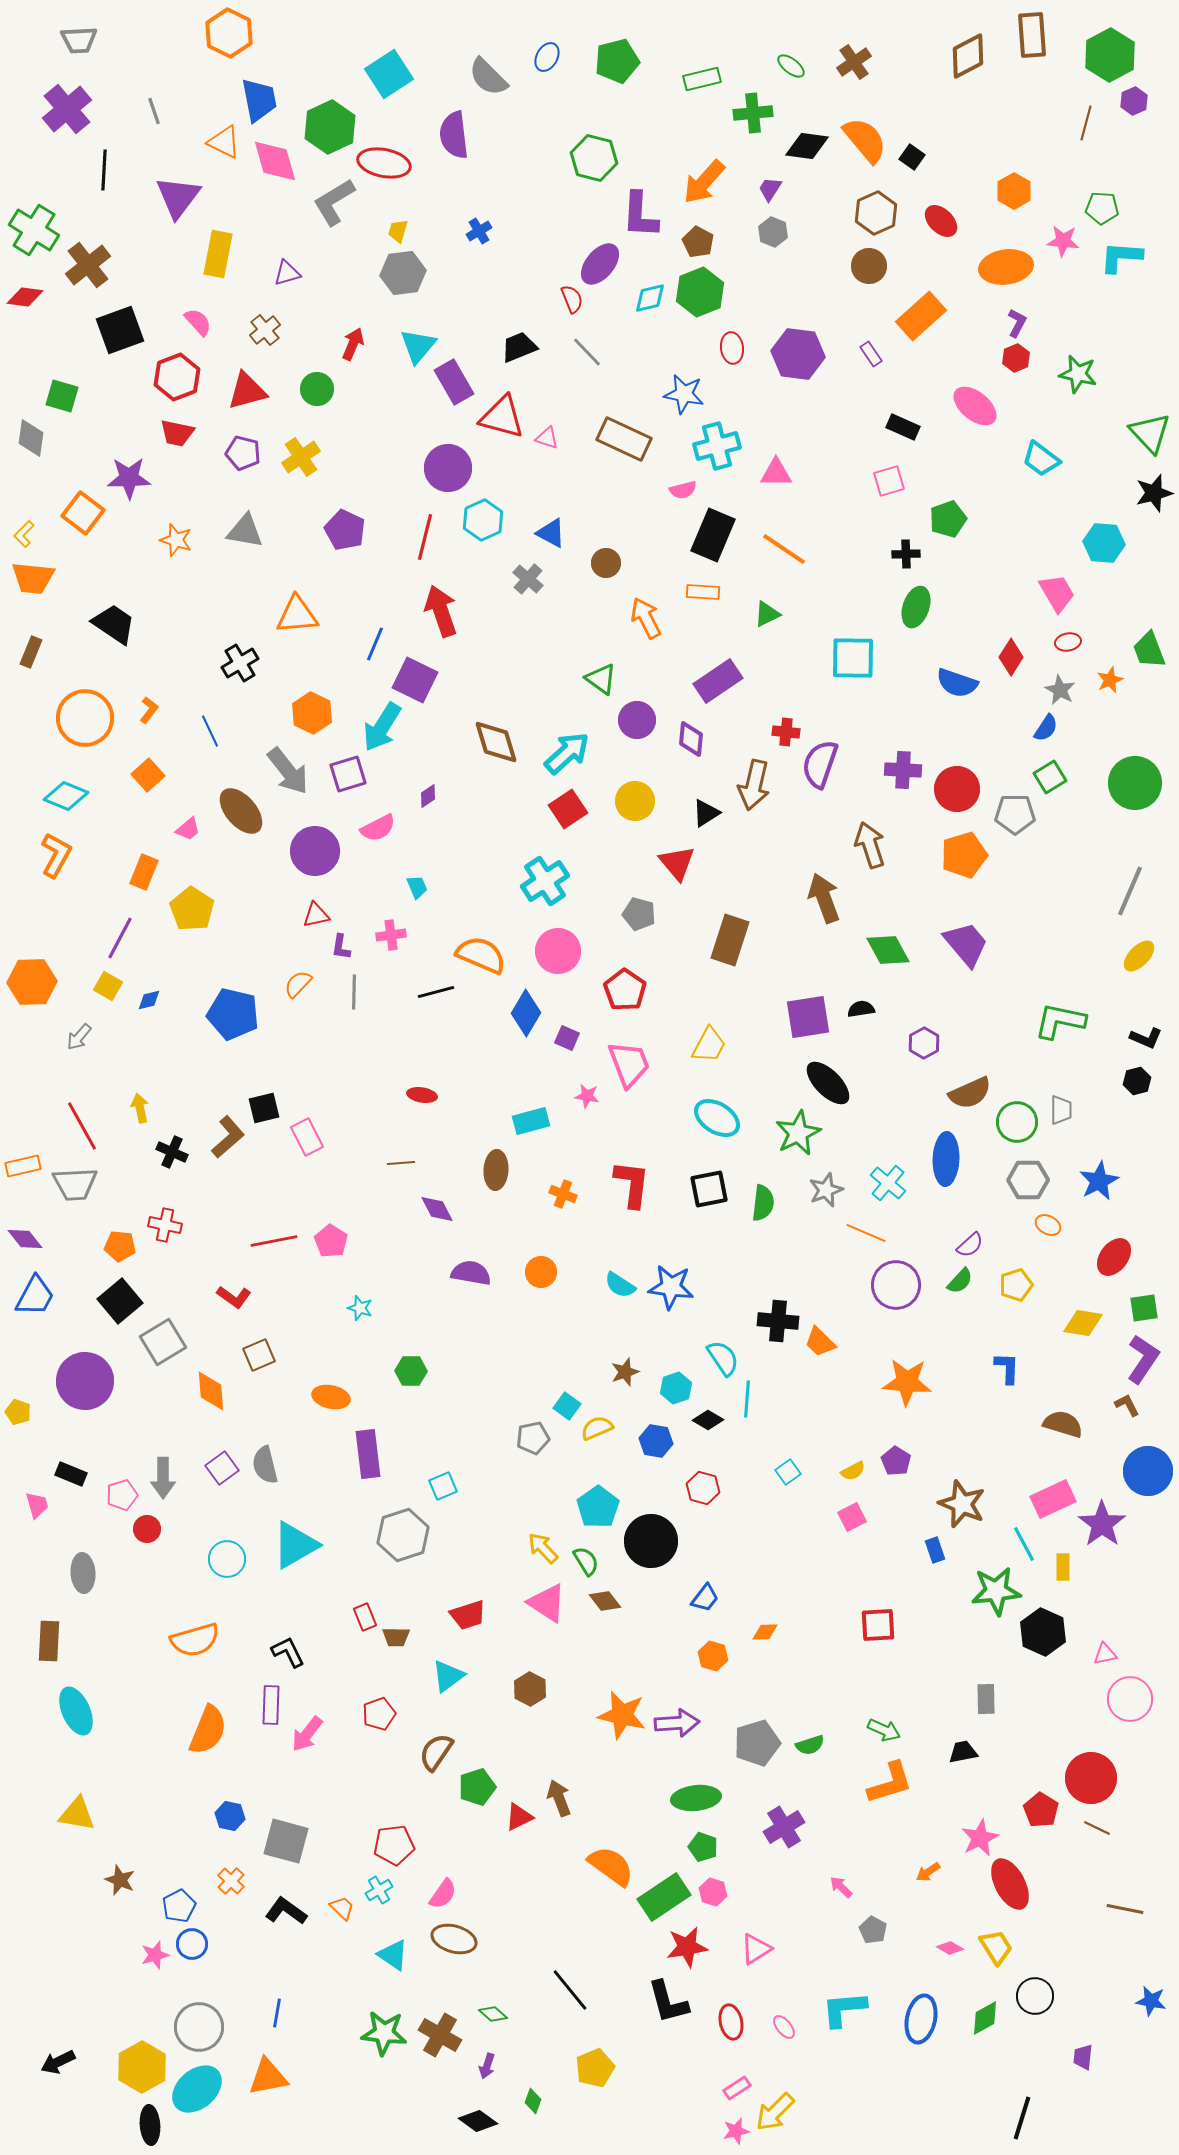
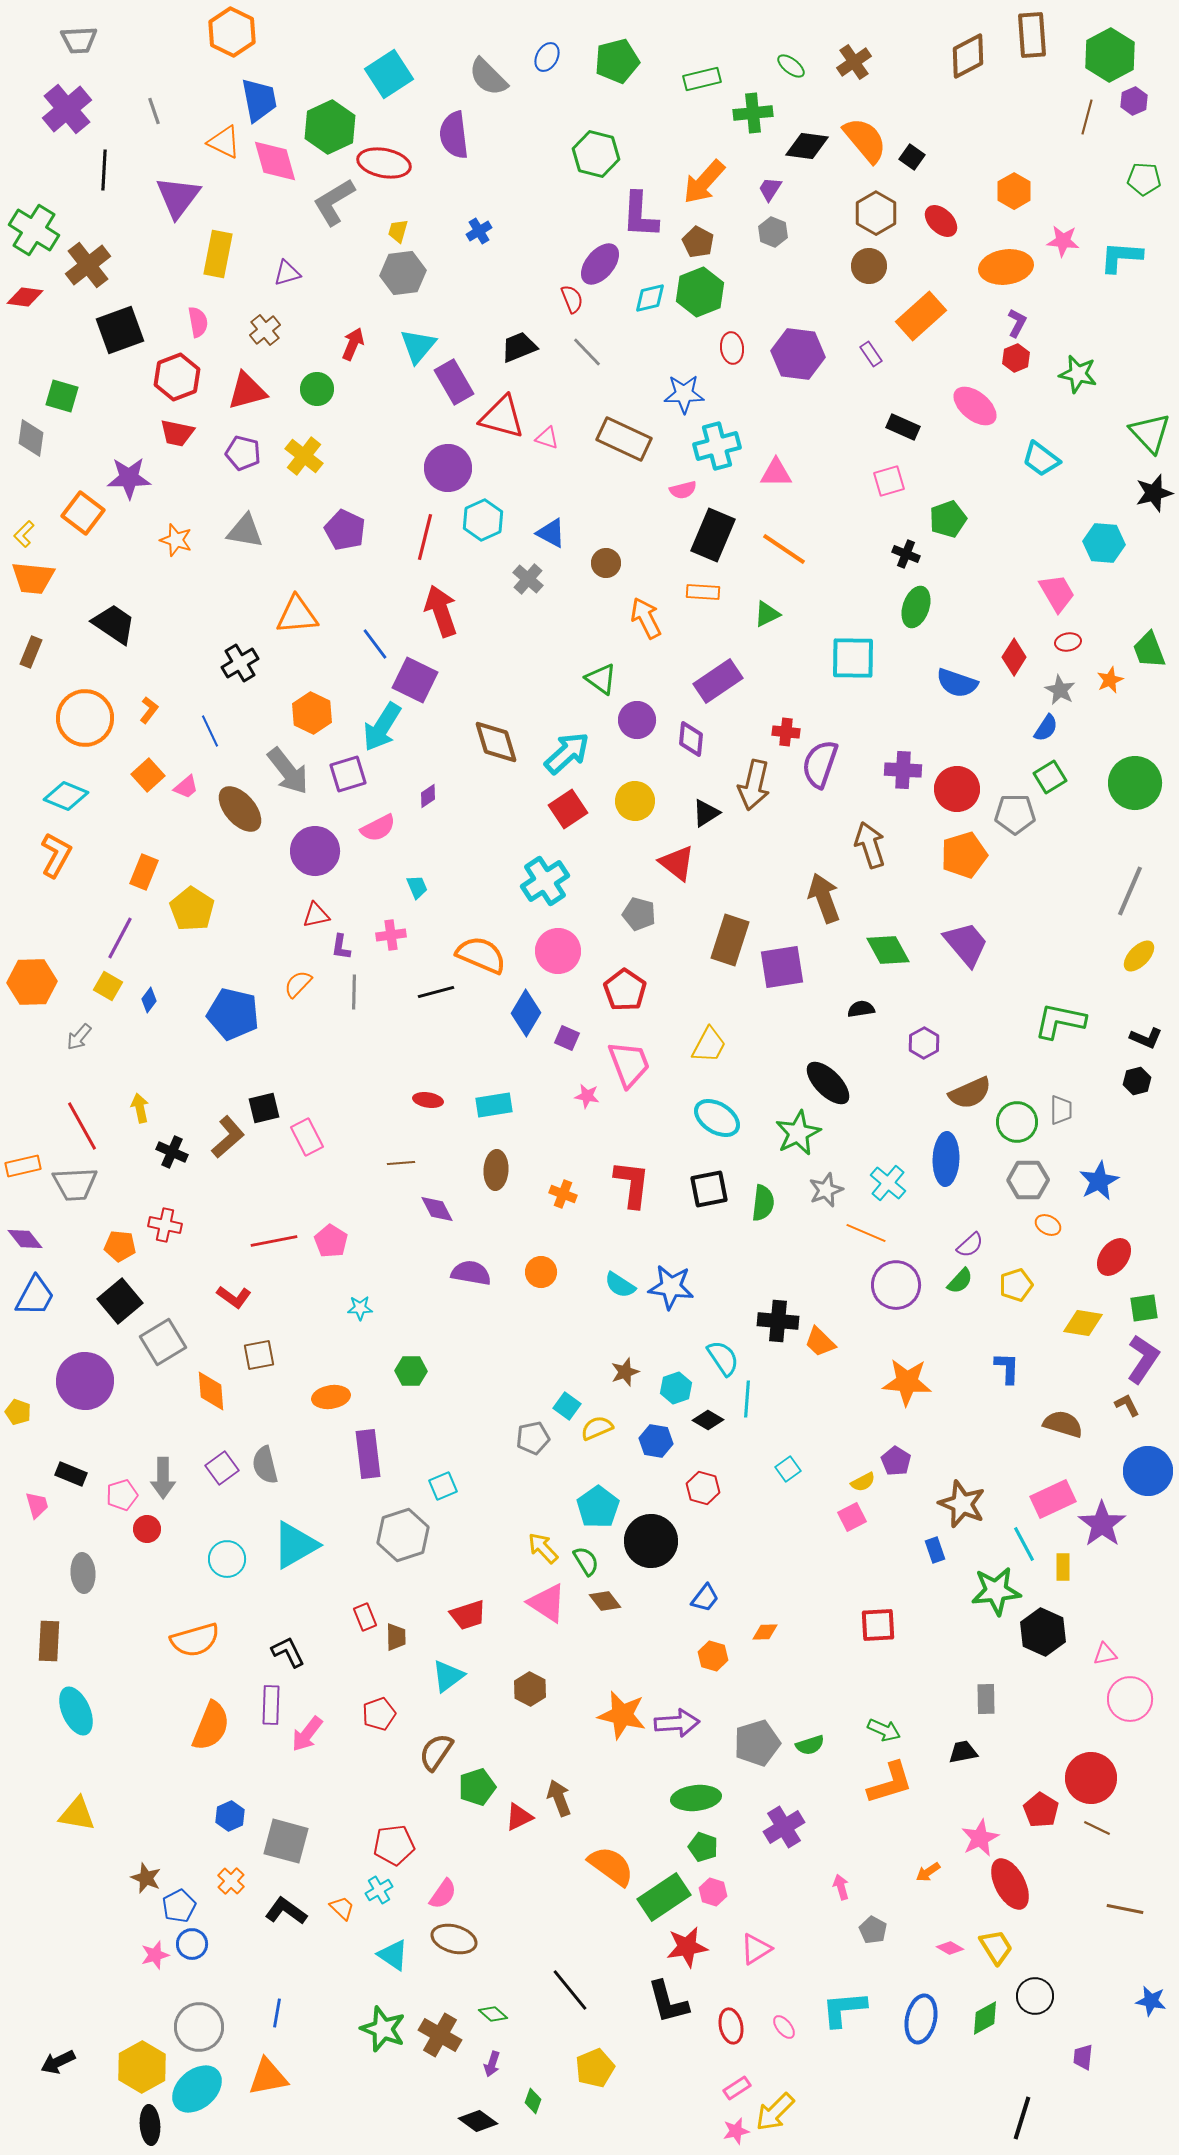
orange hexagon at (229, 33): moved 3 px right, 1 px up
brown line at (1086, 123): moved 1 px right, 6 px up
green hexagon at (594, 158): moved 2 px right, 4 px up
green pentagon at (1102, 208): moved 42 px right, 29 px up
brown hexagon at (876, 213): rotated 6 degrees counterclockwise
pink semicircle at (198, 322): rotated 32 degrees clockwise
blue star at (684, 394): rotated 12 degrees counterclockwise
yellow cross at (301, 457): moved 3 px right, 1 px up; rotated 18 degrees counterclockwise
black cross at (906, 554): rotated 24 degrees clockwise
blue line at (375, 644): rotated 60 degrees counterclockwise
red diamond at (1011, 657): moved 3 px right
brown ellipse at (241, 811): moved 1 px left, 2 px up
pink trapezoid at (188, 829): moved 2 px left, 42 px up
red triangle at (677, 863): rotated 12 degrees counterclockwise
blue diamond at (149, 1000): rotated 40 degrees counterclockwise
purple square at (808, 1017): moved 26 px left, 50 px up
red ellipse at (422, 1095): moved 6 px right, 5 px down
cyan rectangle at (531, 1121): moved 37 px left, 16 px up; rotated 6 degrees clockwise
cyan star at (360, 1308): rotated 20 degrees counterclockwise
brown square at (259, 1355): rotated 12 degrees clockwise
orange ellipse at (331, 1397): rotated 21 degrees counterclockwise
yellow semicircle at (853, 1471): moved 10 px right, 11 px down
cyan square at (788, 1472): moved 3 px up
brown trapezoid at (396, 1637): rotated 92 degrees counterclockwise
orange semicircle at (208, 1730): moved 3 px right, 4 px up
blue hexagon at (230, 1816): rotated 24 degrees clockwise
brown star at (120, 1880): moved 26 px right, 2 px up
pink arrow at (841, 1887): rotated 30 degrees clockwise
red ellipse at (731, 2022): moved 4 px down
green star at (384, 2033): moved 1 px left, 4 px up; rotated 15 degrees clockwise
purple arrow at (487, 2066): moved 5 px right, 2 px up
